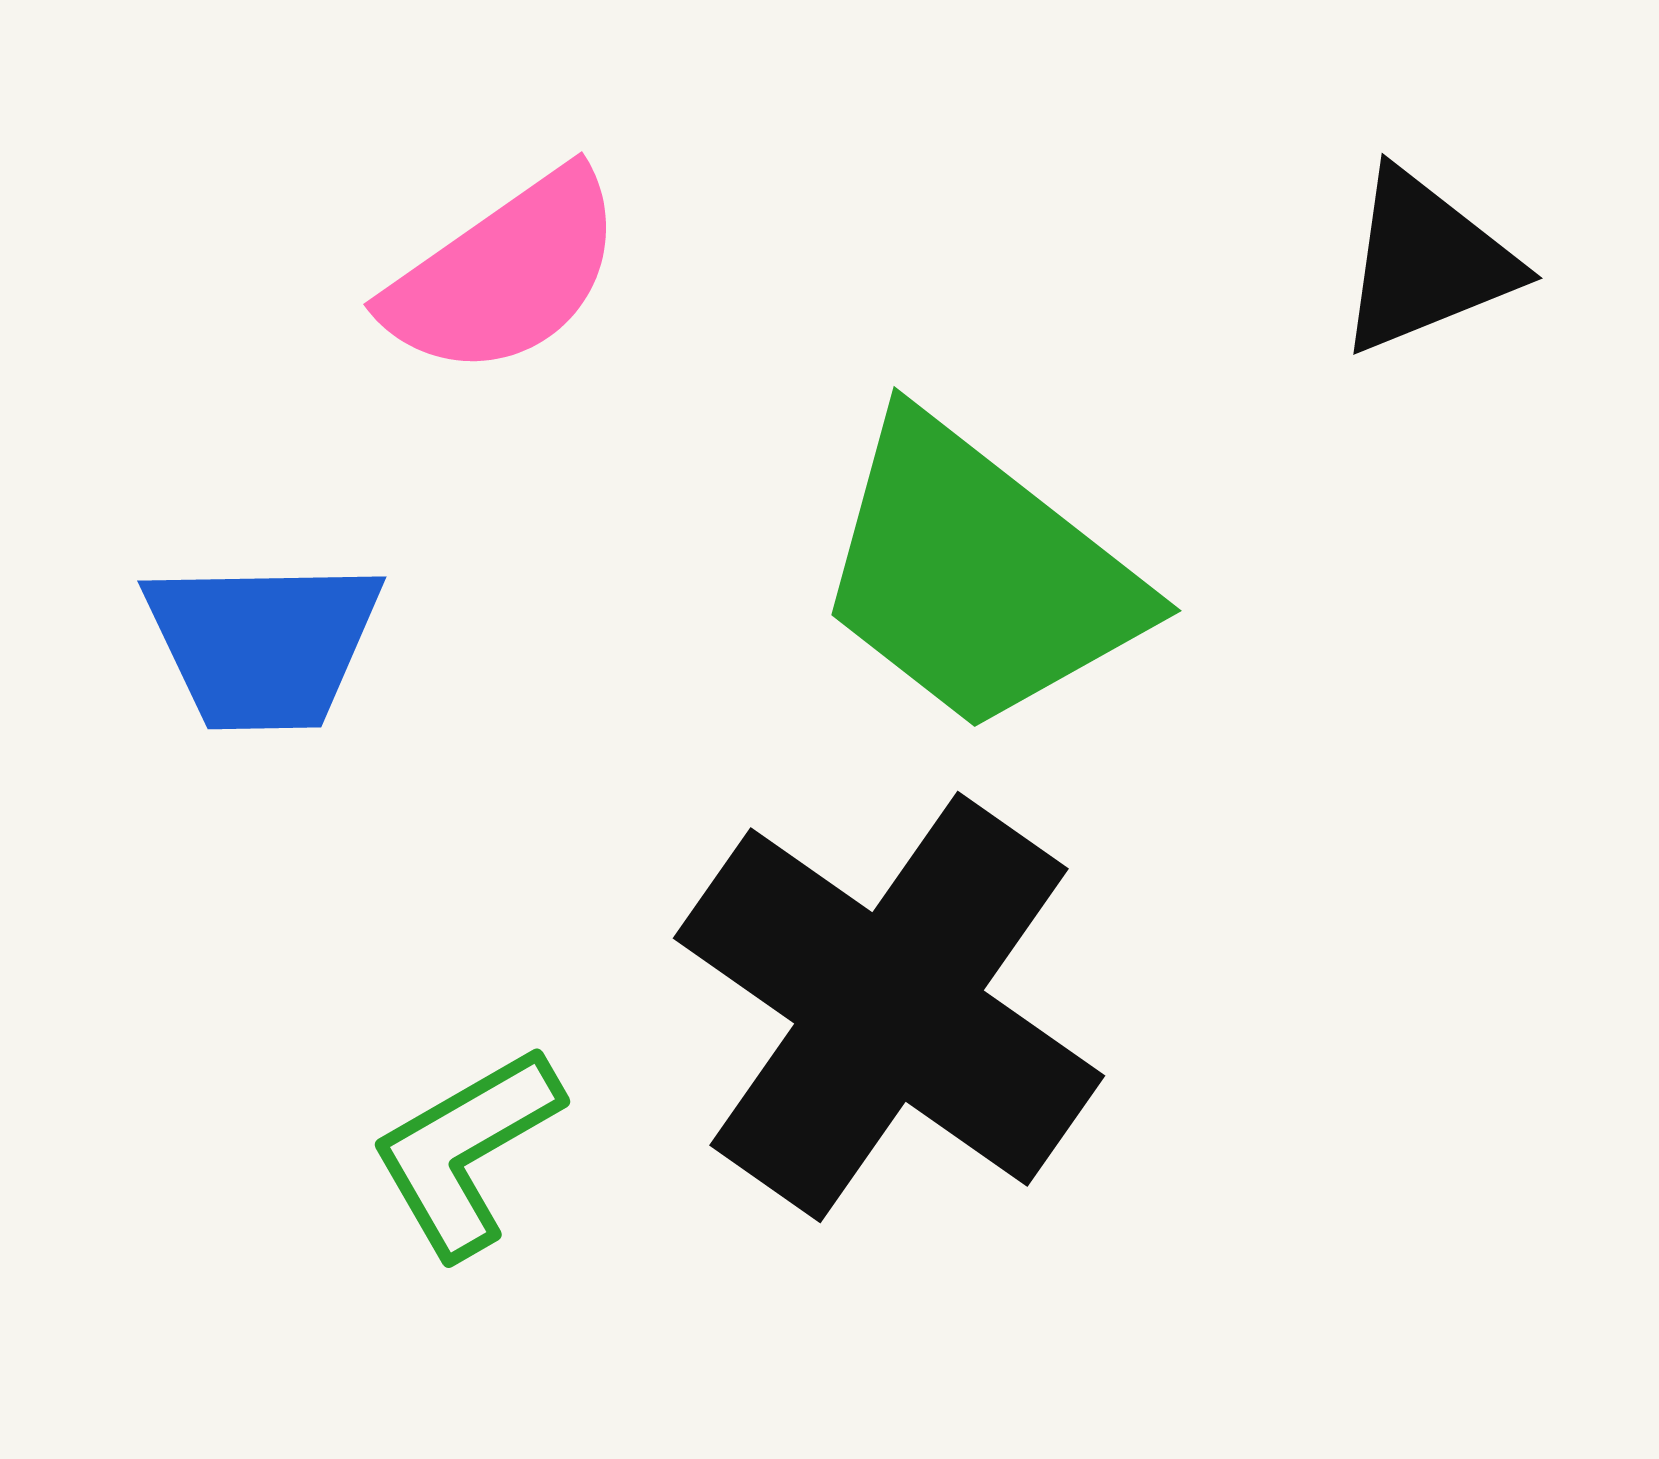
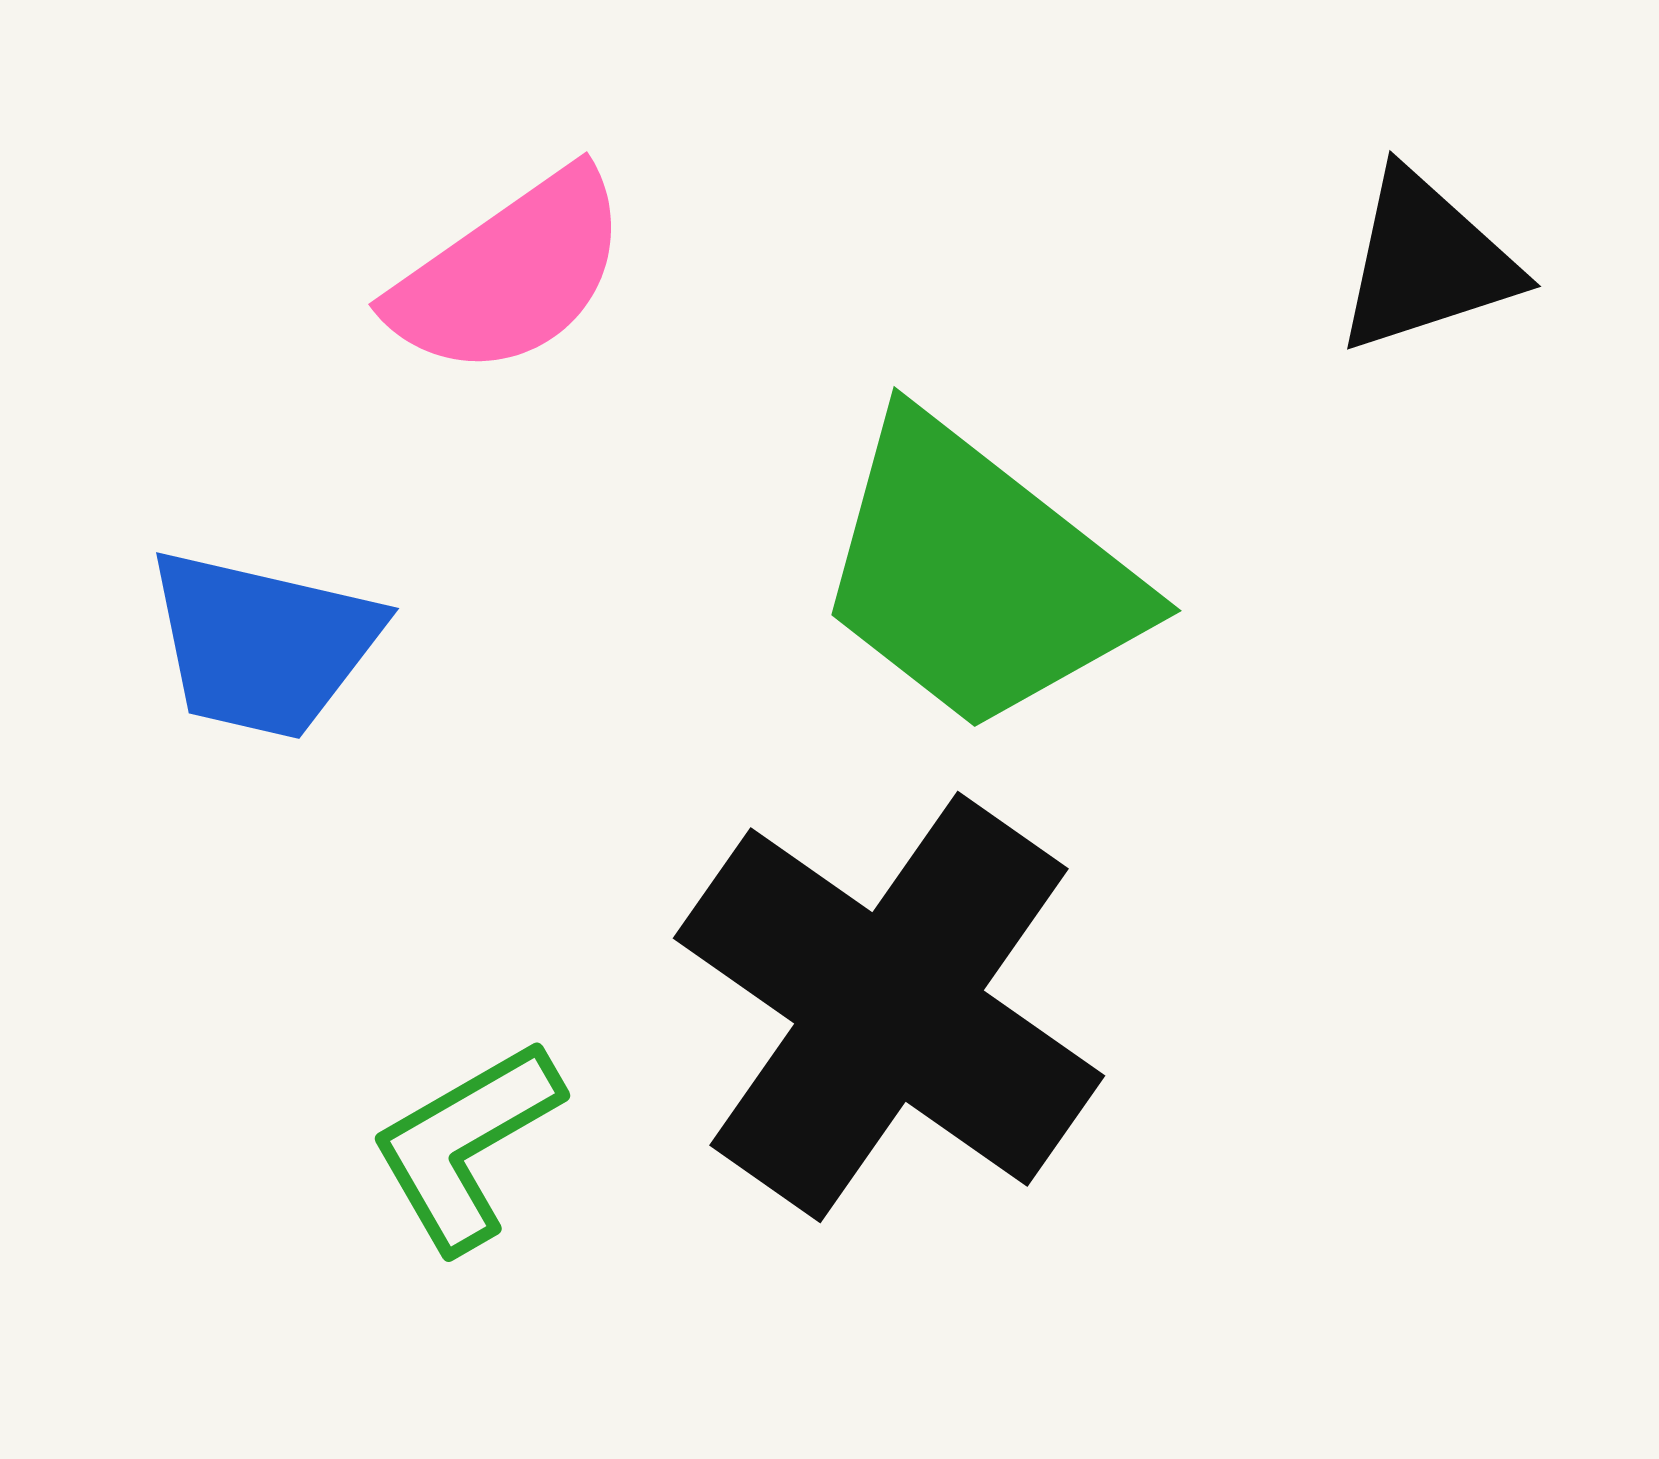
black triangle: rotated 4 degrees clockwise
pink semicircle: moved 5 px right
blue trapezoid: rotated 14 degrees clockwise
green L-shape: moved 6 px up
